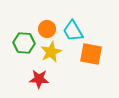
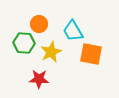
orange circle: moved 8 px left, 5 px up
